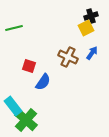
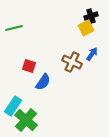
blue arrow: moved 1 px down
brown cross: moved 4 px right, 5 px down
cyan rectangle: rotated 72 degrees clockwise
